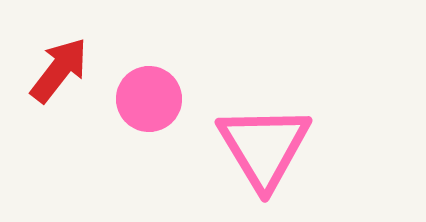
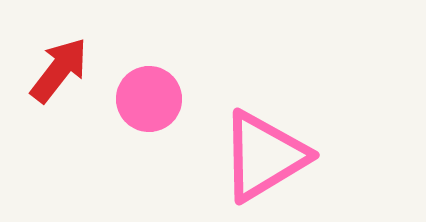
pink triangle: moved 9 px down; rotated 30 degrees clockwise
